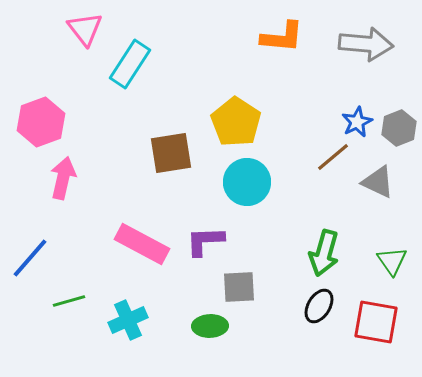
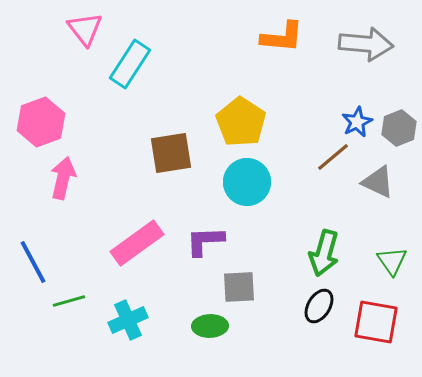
yellow pentagon: moved 5 px right
pink rectangle: moved 5 px left, 1 px up; rotated 64 degrees counterclockwise
blue line: moved 3 px right, 4 px down; rotated 69 degrees counterclockwise
